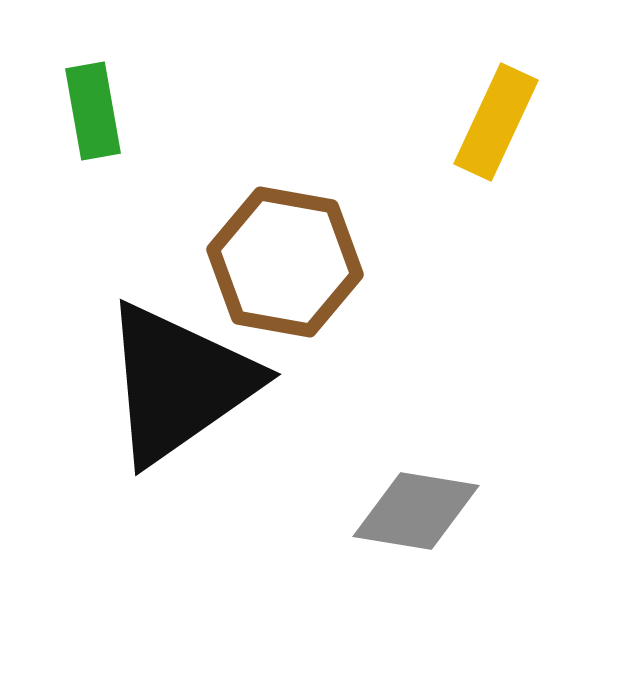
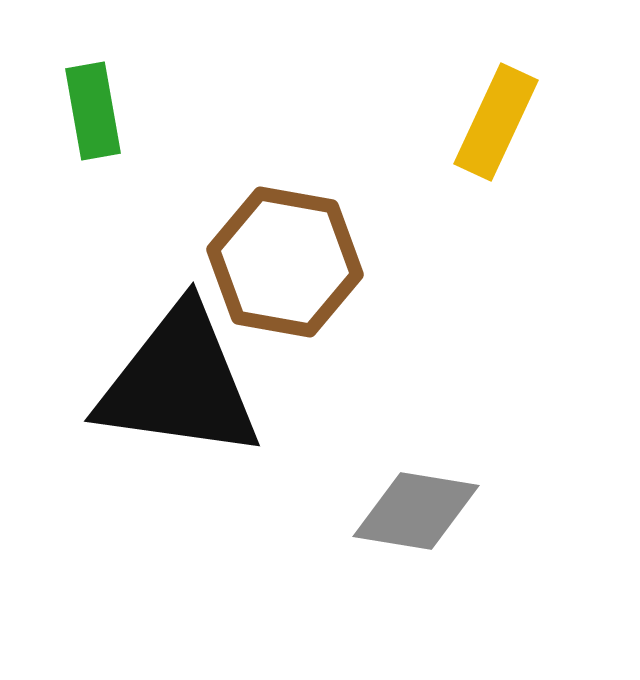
black triangle: rotated 43 degrees clockwise
